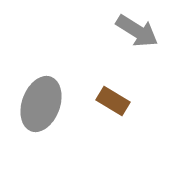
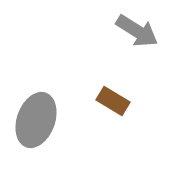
gray ellipse: moved 5 px left, 16 px down
